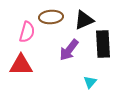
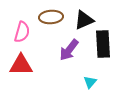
pink semicircle: moved 5 px left
